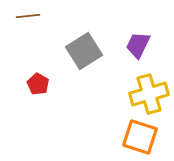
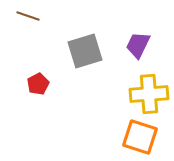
brown line: rotated 25 degrees clockwise
gray square: moved 1 px right; rotated 15 degrees clockwise
red pentagon: rotated 15 degrees clockwise
yellow cross: rotated 12 degrees clockwise
